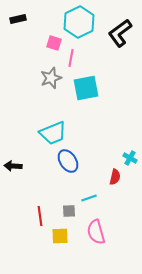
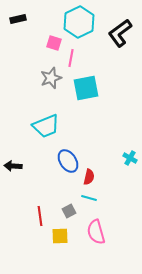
cyan trapezoid: moved 7 px left, 7 px up
red semicircle: moved 26 px left
cyan line: rotated 35 degrees clockwise
gray square: rotated 24 degrees counterclockwise
